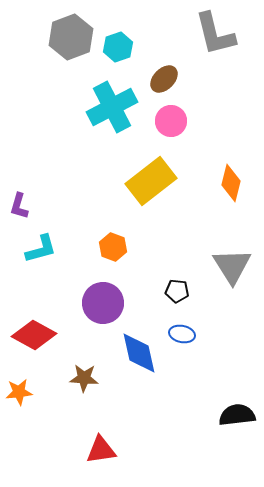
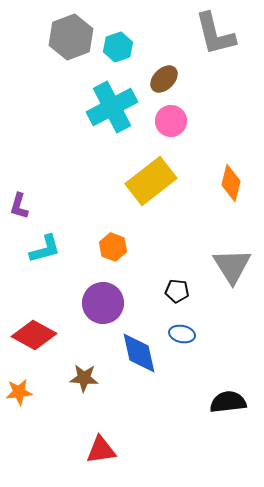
cyan L-shape: moved 4 px right
black semicircle: moved 9 px left, 13 px up
